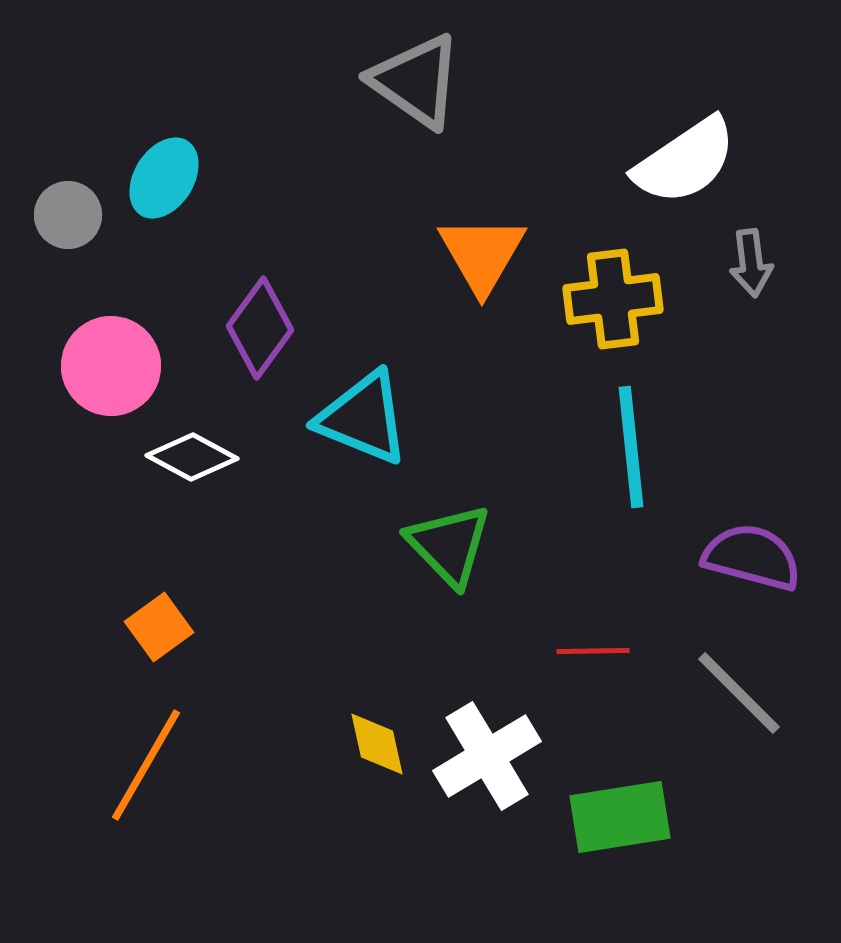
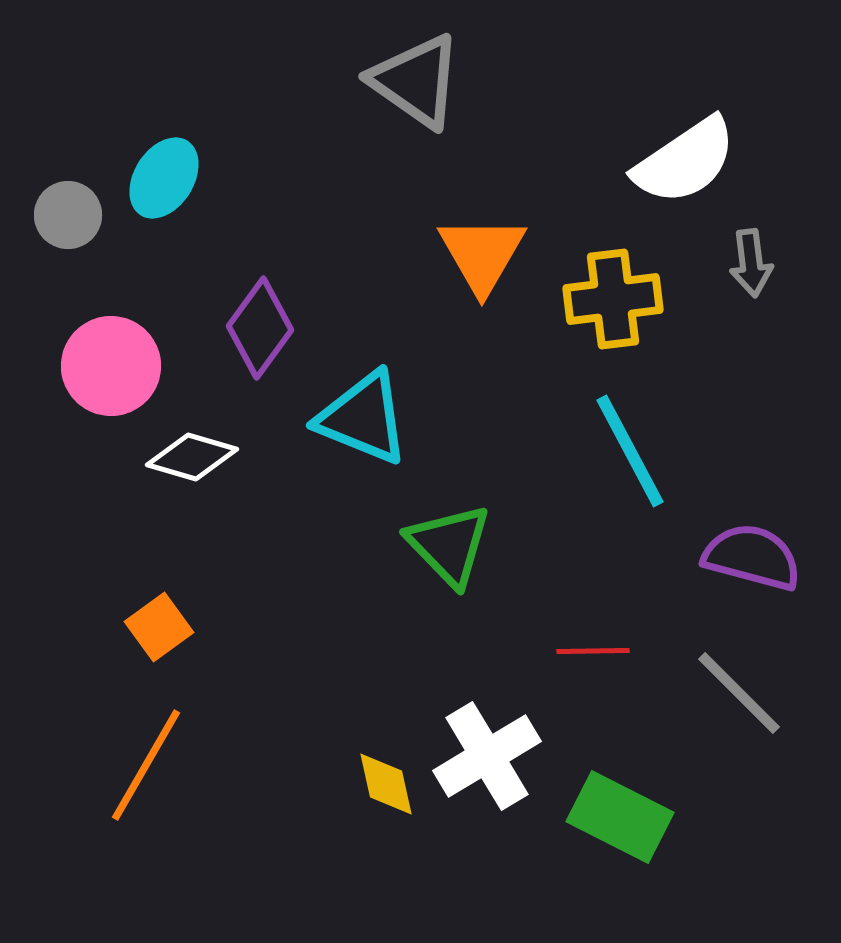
cyan line: moved 1 px left, 4 px down; rotated 22 degrees counterclockwise
white diamond: rotated 12 degrees counterclockwise
yellow diamond: moved 9 px right, 40 px down
green rectangle: rotated 36 degrees clockwise
